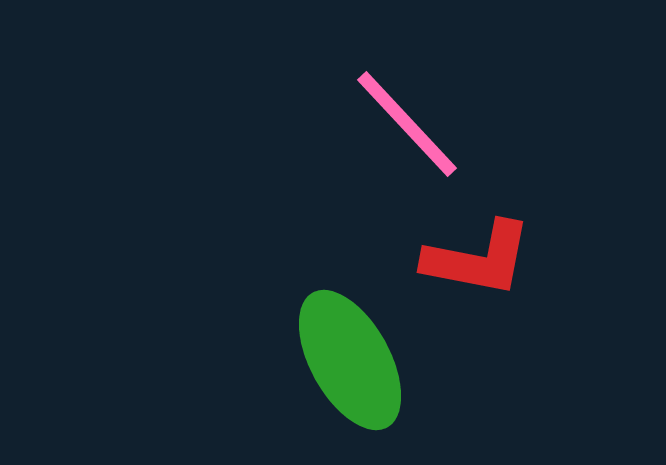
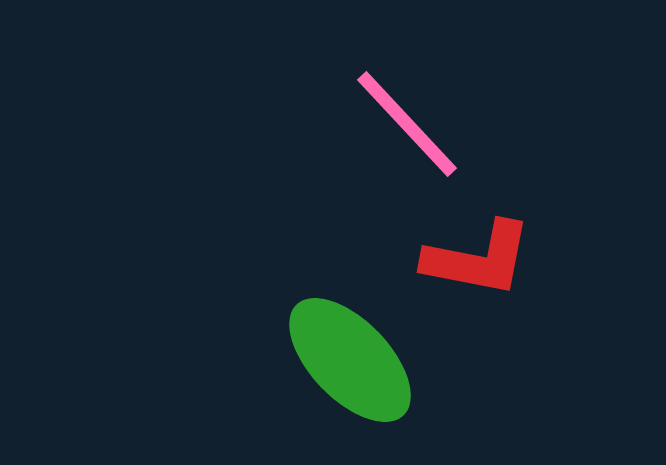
green ellipse: rotated 15 degrees counterclockwise
